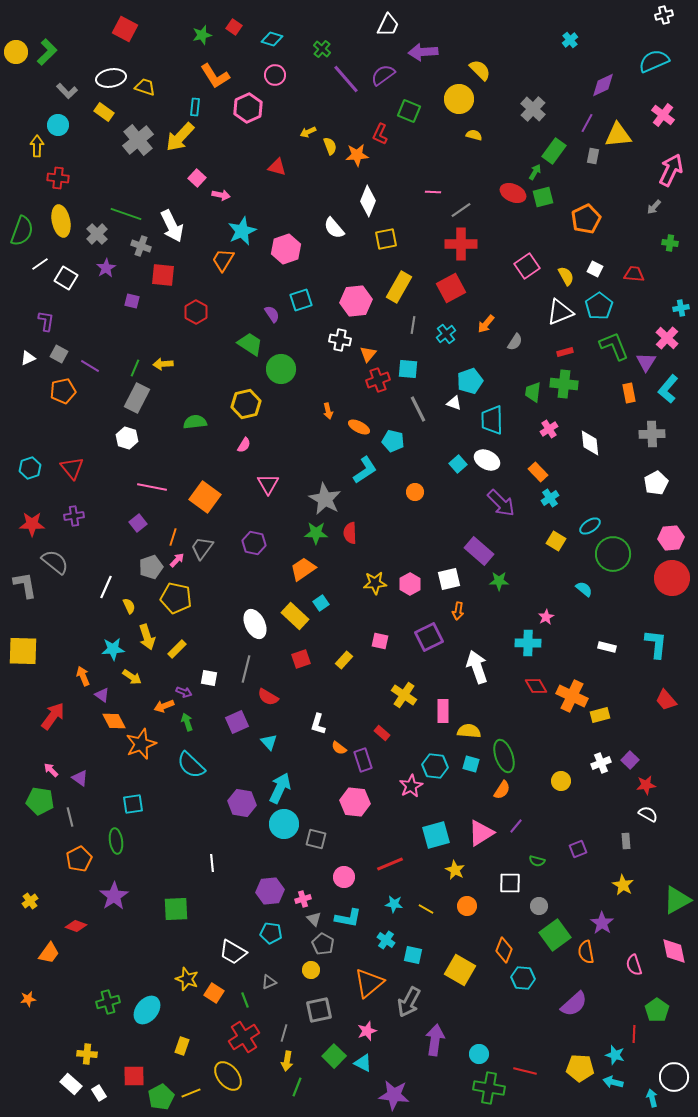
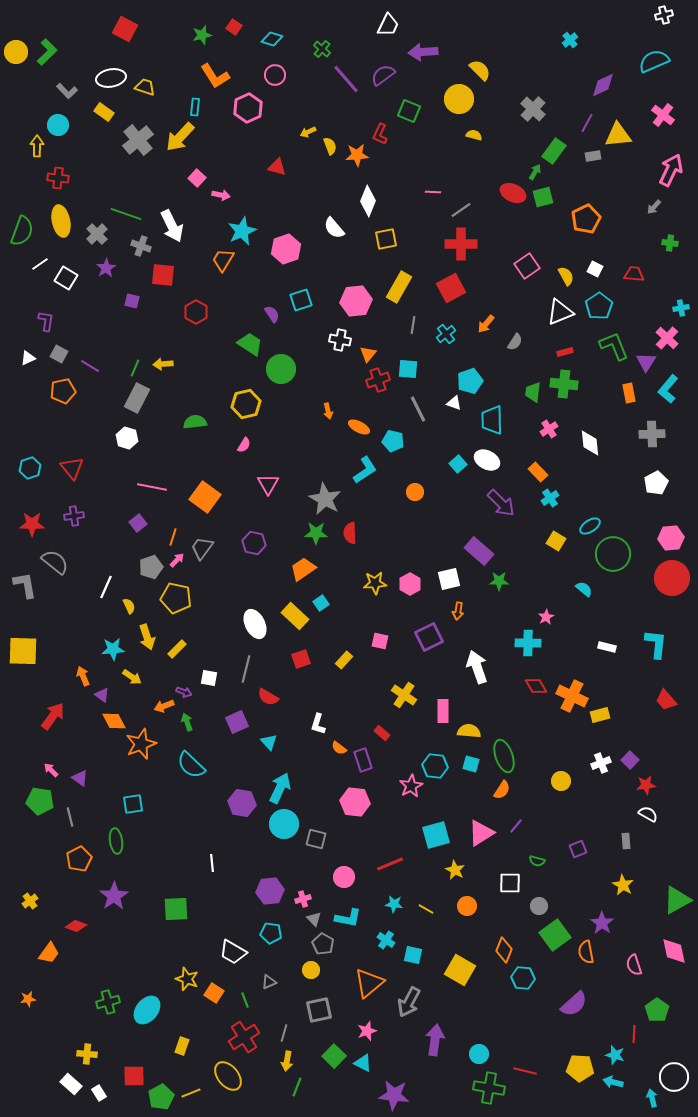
gray rectangle at (593, 156): rotated 70 degrees clockwise
